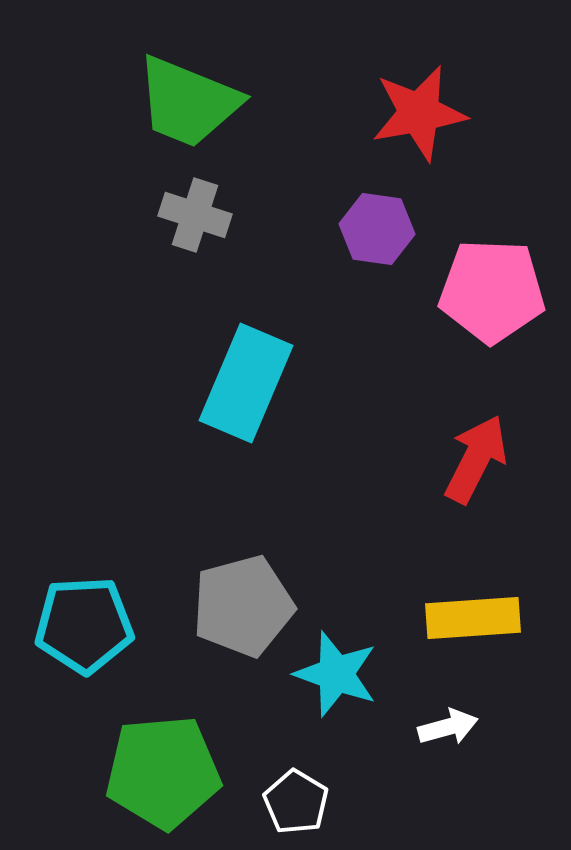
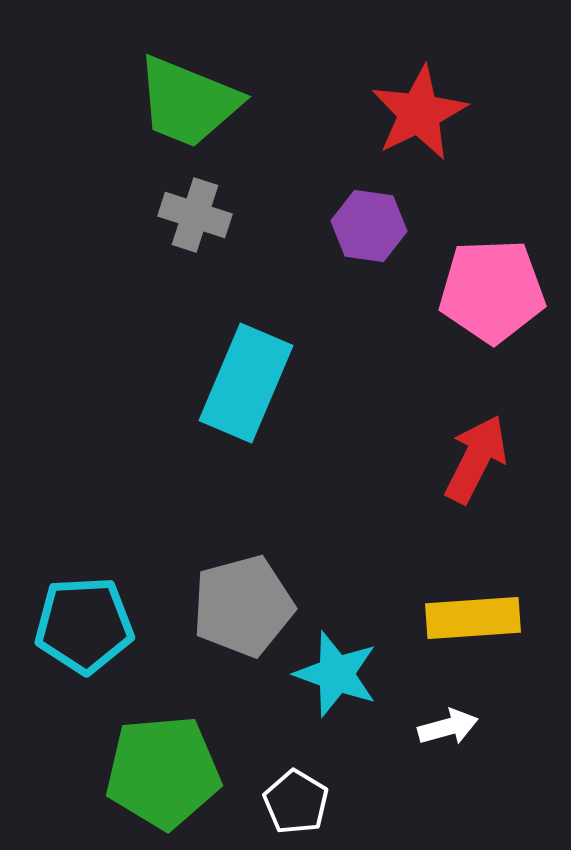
red star: rotated 16 degrees counterclockwise
purple hexagon: moved 8 px left, 3 px up
pink pentagon: rotated 4 degrees counterclockwise
